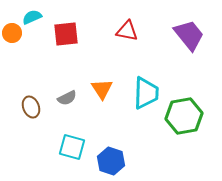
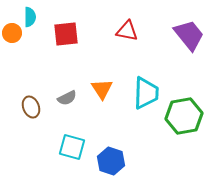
cyan semicircle: moved 2 px left; rotated 114 degrees clockwise
